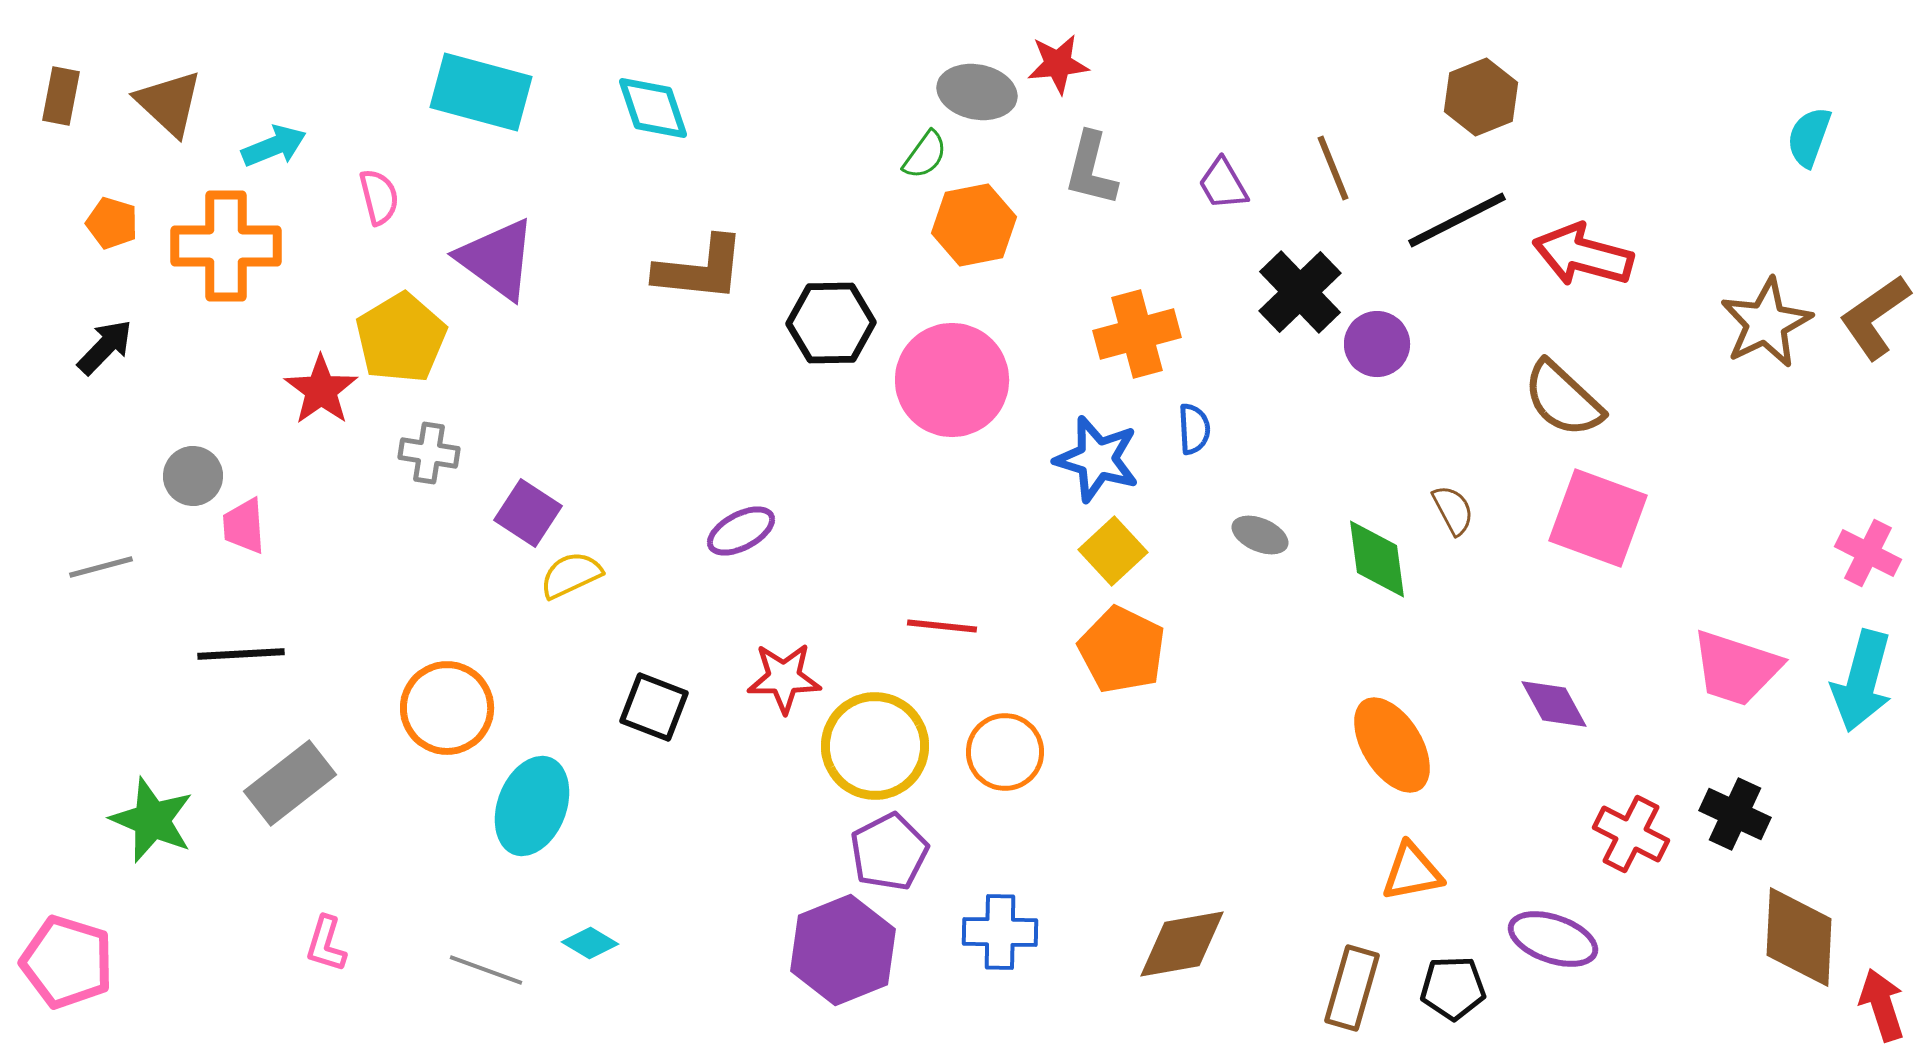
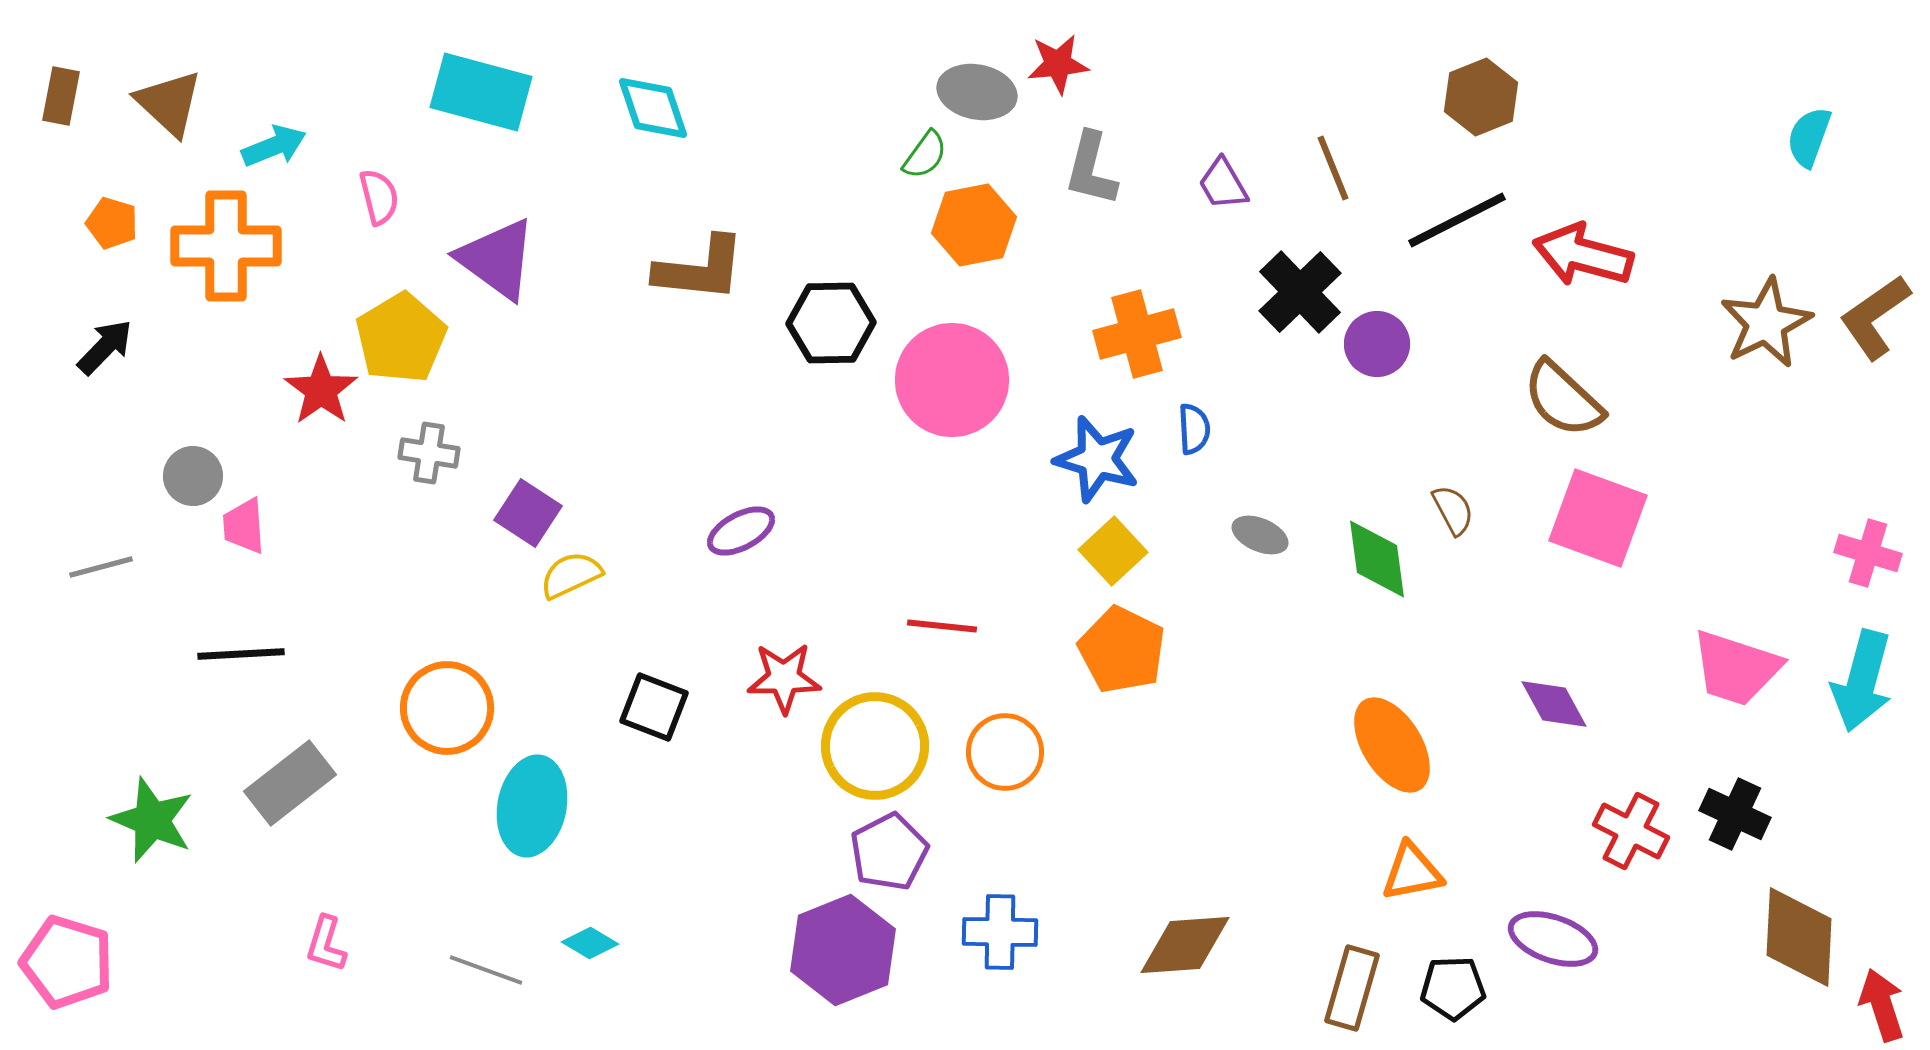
pink cross at (1868, 553): rotated 10 degrees counterclockwise
cyan ellipse at (532, 806): rotated 10 degrees counterclockwise
red cross at (1631, 834): moved 3 px up
brown diamond at (1182, 944): moved 3 px right, 1 px down; rotated 6 degrees clockwise
